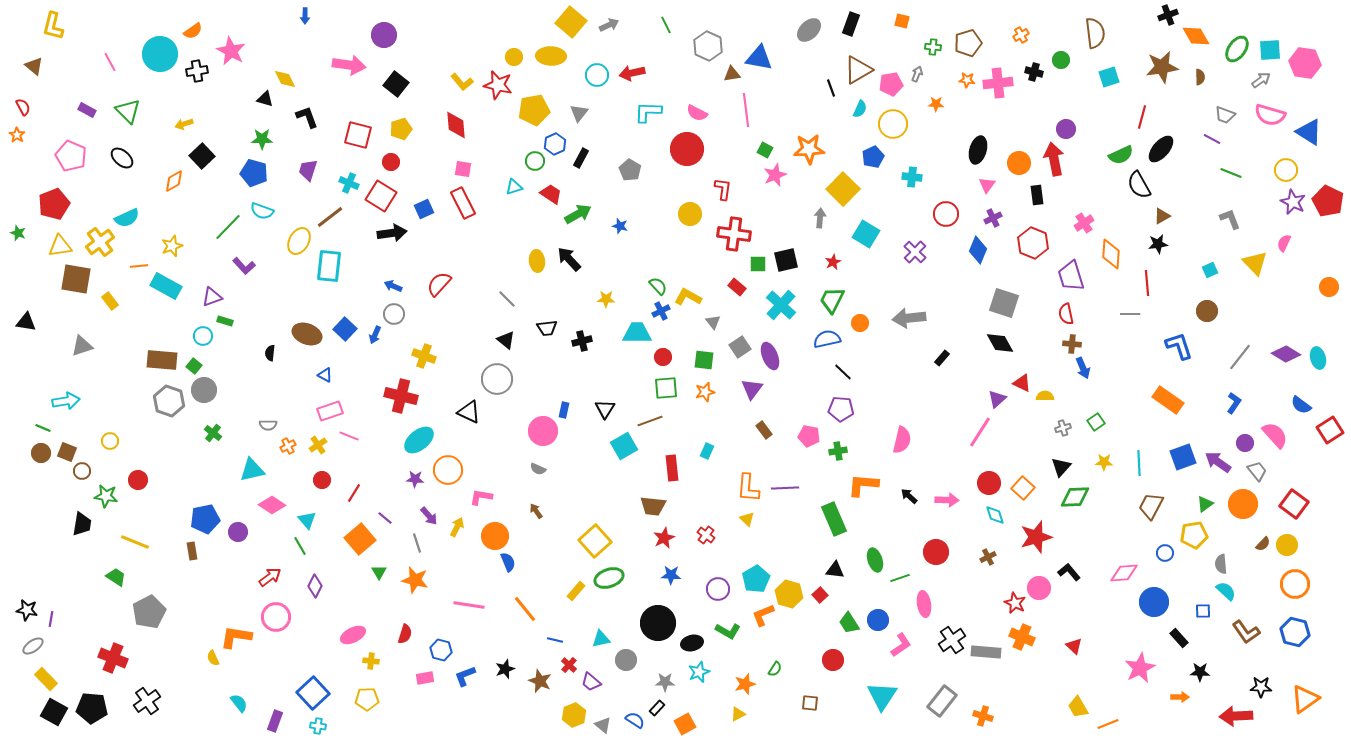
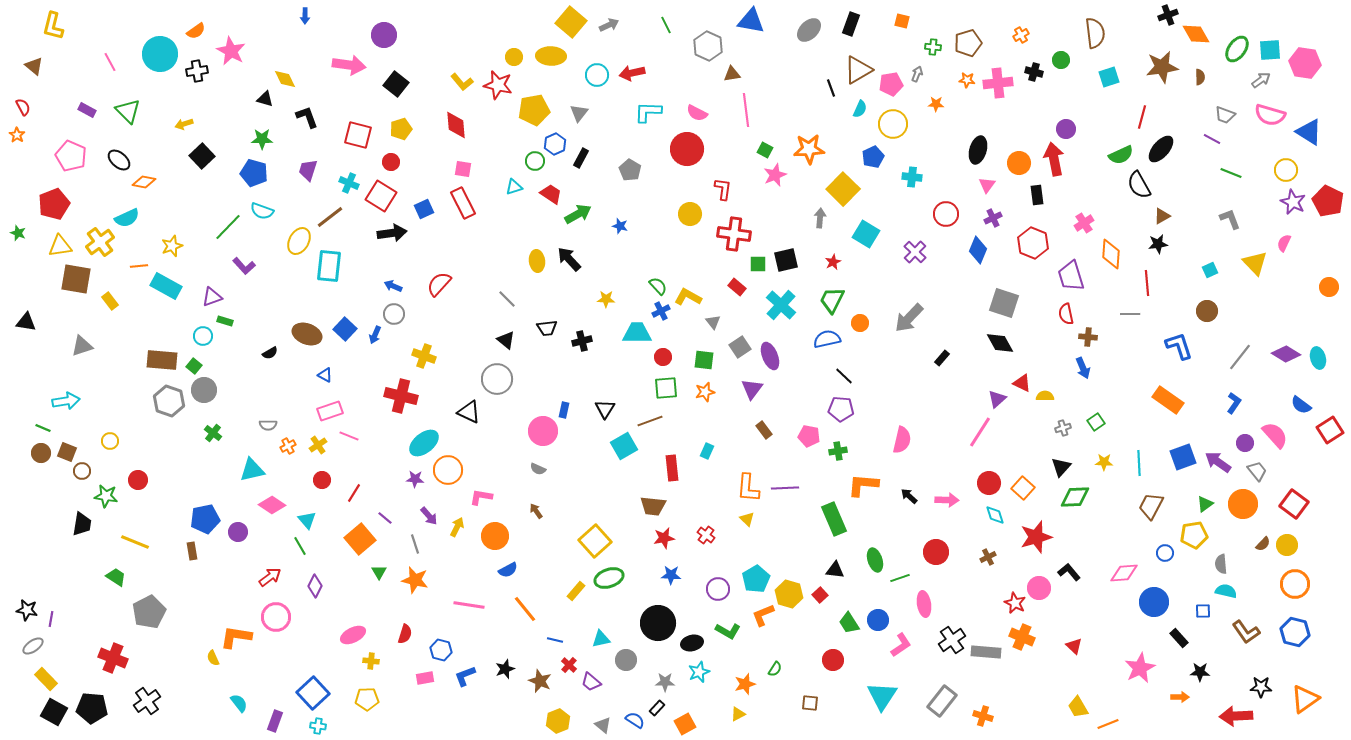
orange semicircle at (193, 31): moved 3 px right
orange diamond at (1196, 36): moved 2 px up
blue triangle at (759, 58): moved 8 px left, 37 px up
black ellipse at (122, 158): moved 3 px left, 2 px down
orange diamond at (174, 181): moved 30 px left, 1 px down; rotated 40 degrees clockwise
gray arrow at (909, 318): rotated 40 degrees counterclockwise
brown cross at (1072, 344): moved 16 px right, 7 px up
black semicircle at (270, 353): rotated 126 degrees counterclockwise
black line at (843, 372): moved 1 px right, 4 px down
cyan ellipse at (419, 440): moved 5 px right, 3 px down
red star at (664, 538): rotated 15 degrees clockwise
gray line at (417, 543): moved 2 px left, 1 px down
blue semicircle at (508, 562): moved 8 px down; rotated 84 degrees clockwise
cyan semicircle at (1226, 591): rotated 30 degrees counterclockwise
yellow hexagon at (574, 715): moved 16 px left, 6 px down
